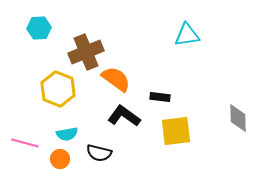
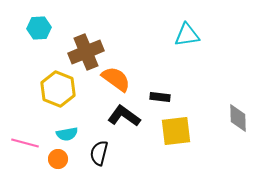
black semicircle: rotated 90 degrees clockwise
orange circle: moved 2 px left
